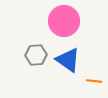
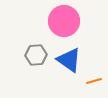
blue triangle: moved 1 px right
orange line: rotated 21 degrees counterclockwise
